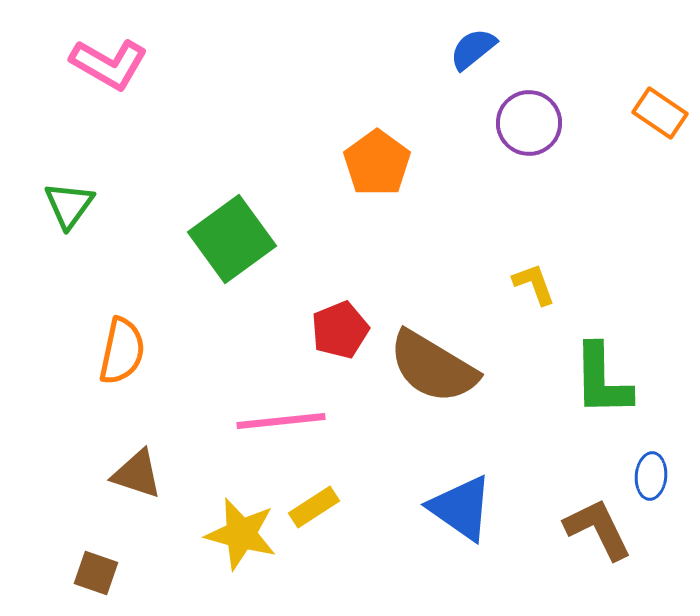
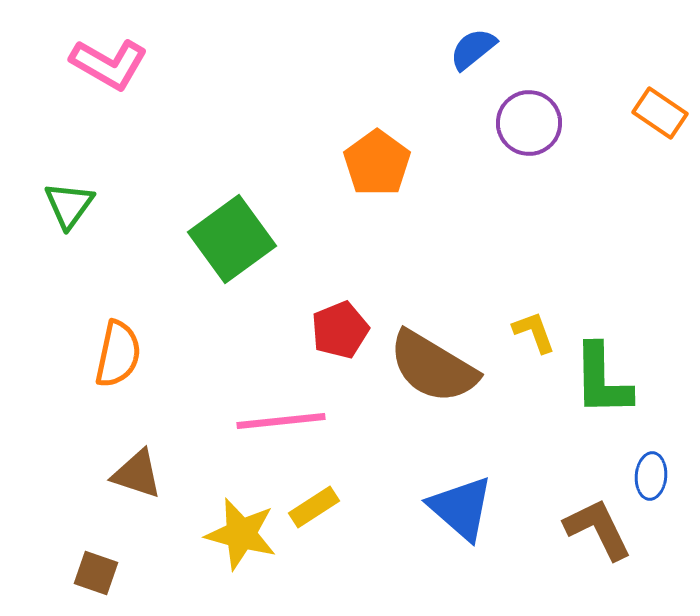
yellow L-shape: moved 48 px down
orange semicircle: moved 4 px left, 3 px down
blue triangle: rotated 6 degrees clockwise
